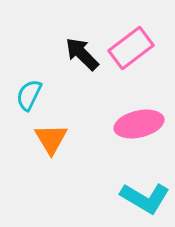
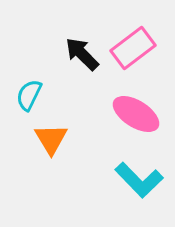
pink rectangle: moved 2 px right
pink ellipse: moved 3 px left, 10 px up; rotated 45 degrees clockwise
cyan L-shape: moved 6 px left, 18 px up; rotated 15 degrees clockwise
